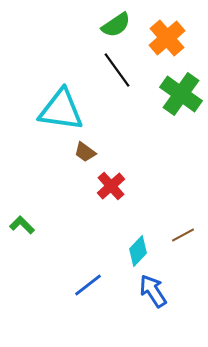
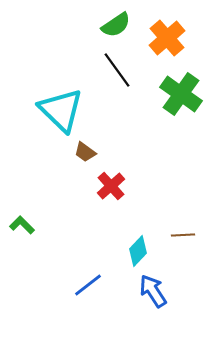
cyan triangle: rotated 36 degrees clockwise
brown line: rotated 25 degrees clockwise
